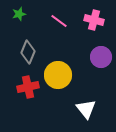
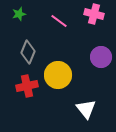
pink cross: moved 6 px up
red cross: moved 1 px left, 1 px up
